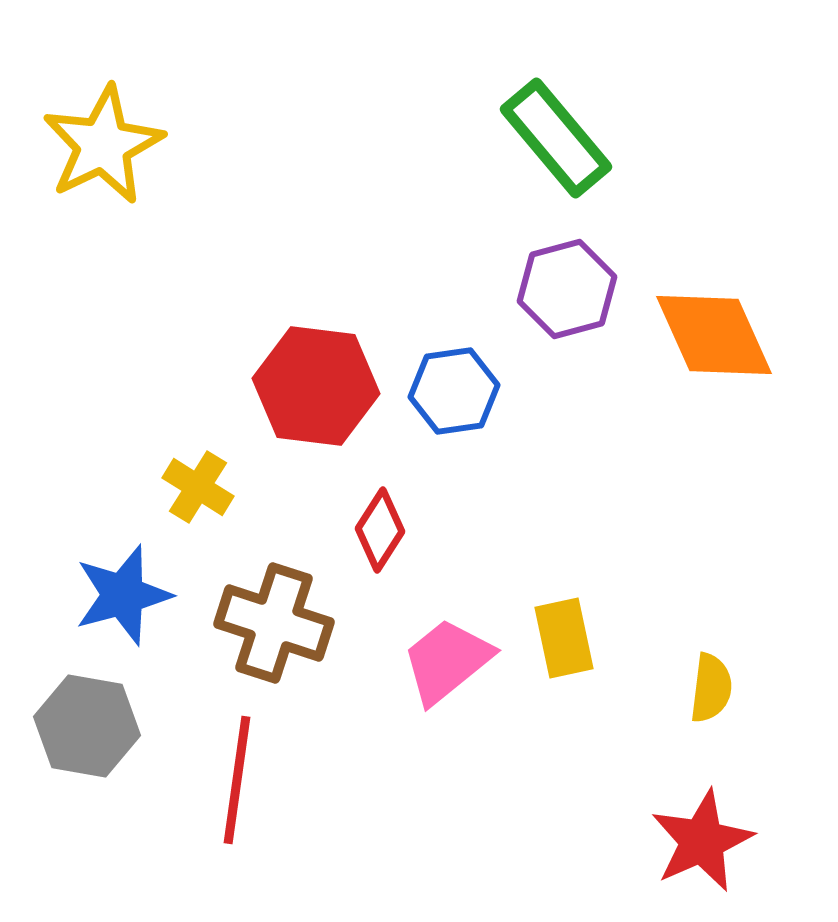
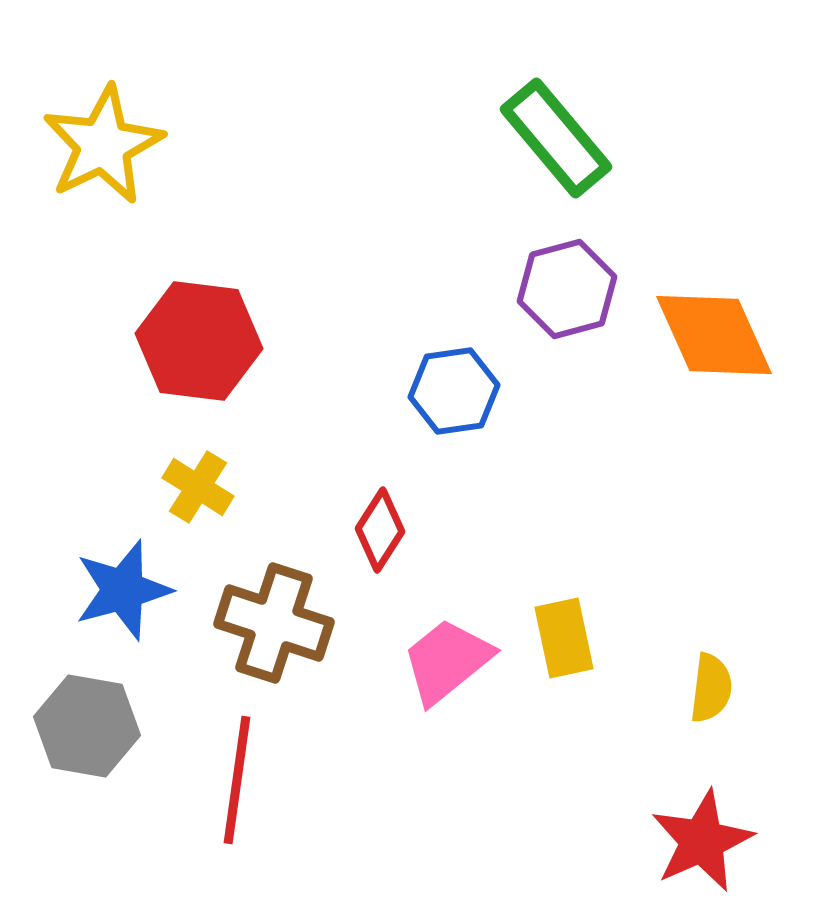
red hexagon: moved 117 px left, 45 px up
blue star: moved 5 px up
